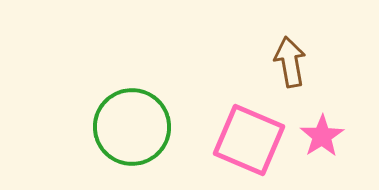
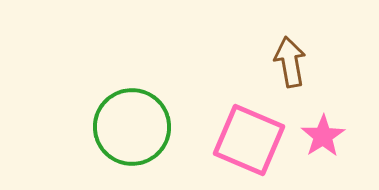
pink star: moved 1 px right
